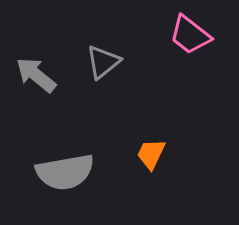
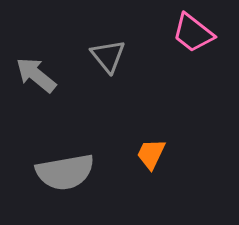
pink trapezoid: moved 3 px right, 2 px up
gray triangle: moved 5 px right, 6 px up; rotated 30 degrees counterclockwise
